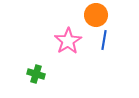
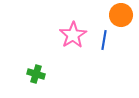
orange circle: moved 25 px right
pink star: moved 5 px right, 6 px up
